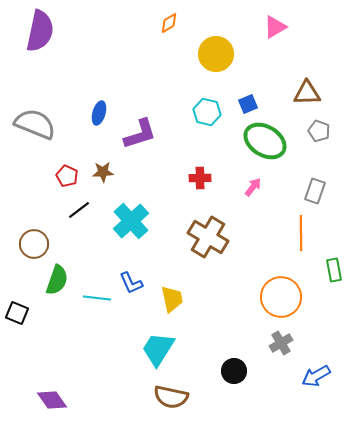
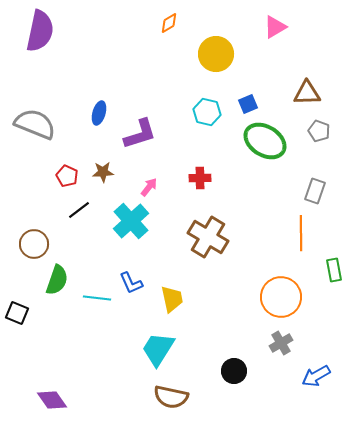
pink arrow: moved 104 px left
